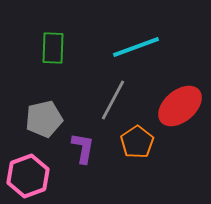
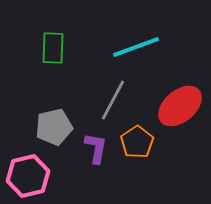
gray pentagon: moved 10 px right, 8 px down
purple L-shape: moved 13 px right
pink hexagon: rotated 6 degrees clockwise
